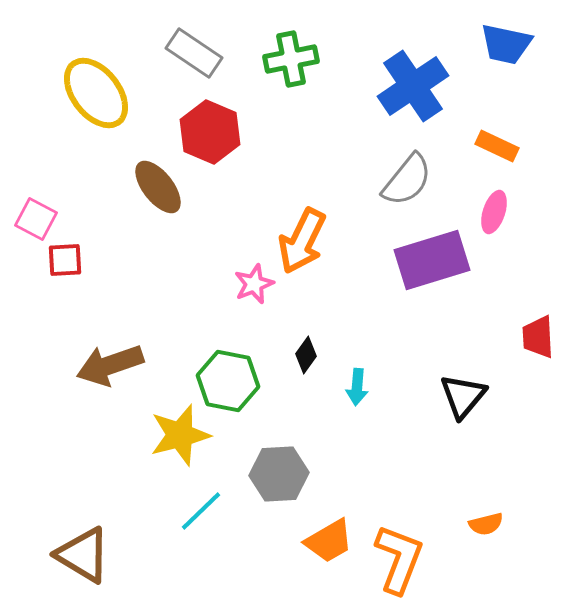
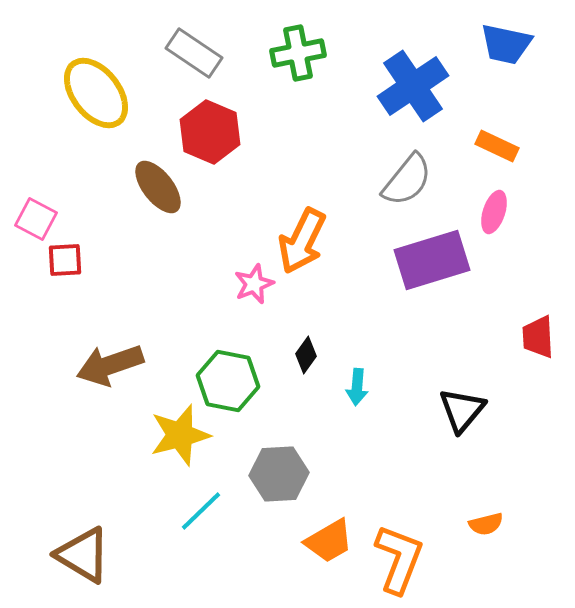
green cross: moved 7 px right, 6 px up
black triangle: moved 1 px left, 14 px down
